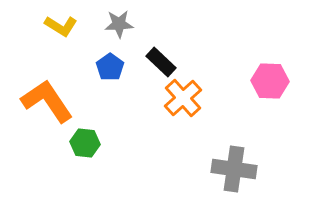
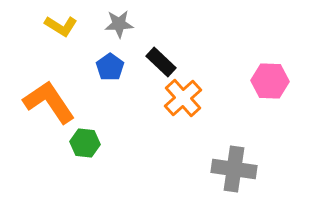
orange L-shape: moved 2 px right, 1 px down
